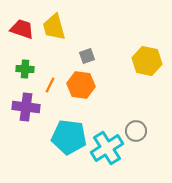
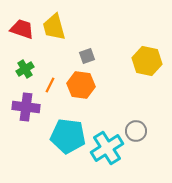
green cross: rotated 36 degrees counterclockwise
cyan pentagon: moved 1 px left, 1 px up
